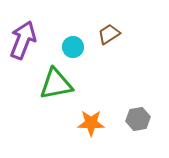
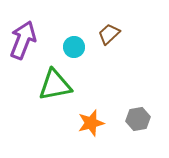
brown trapezoid: rotated 10 degrees counterclockwise
cyan circle: moved 1 px right
green triangle: moved 1 px left, 1 px down
orange star: rotated 16 degrees counterclockwise
